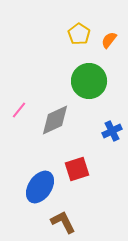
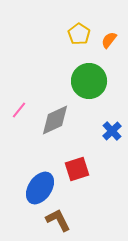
blue cross: rotated 18 degrees counterclockwise
blue ellipse: moved 1 px down
brown L-shape: moved 5 px left, 2 px up
